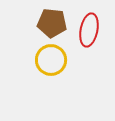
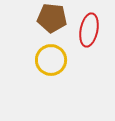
brown pentagon: moved 5 px up
